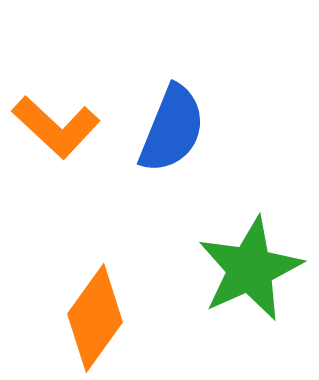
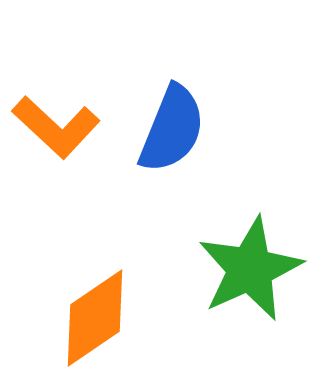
orange diamond: rotated 20 degrees clockwise
